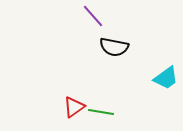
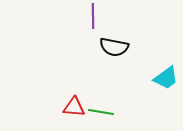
purple line: rotated 40 degrees clockwise
red triangle: rotated 40 degrees clockwise
